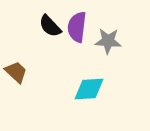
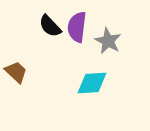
gray star: rotated 24 degrees clockwise
cyan diamond: moved 3 px right, 6 px up
